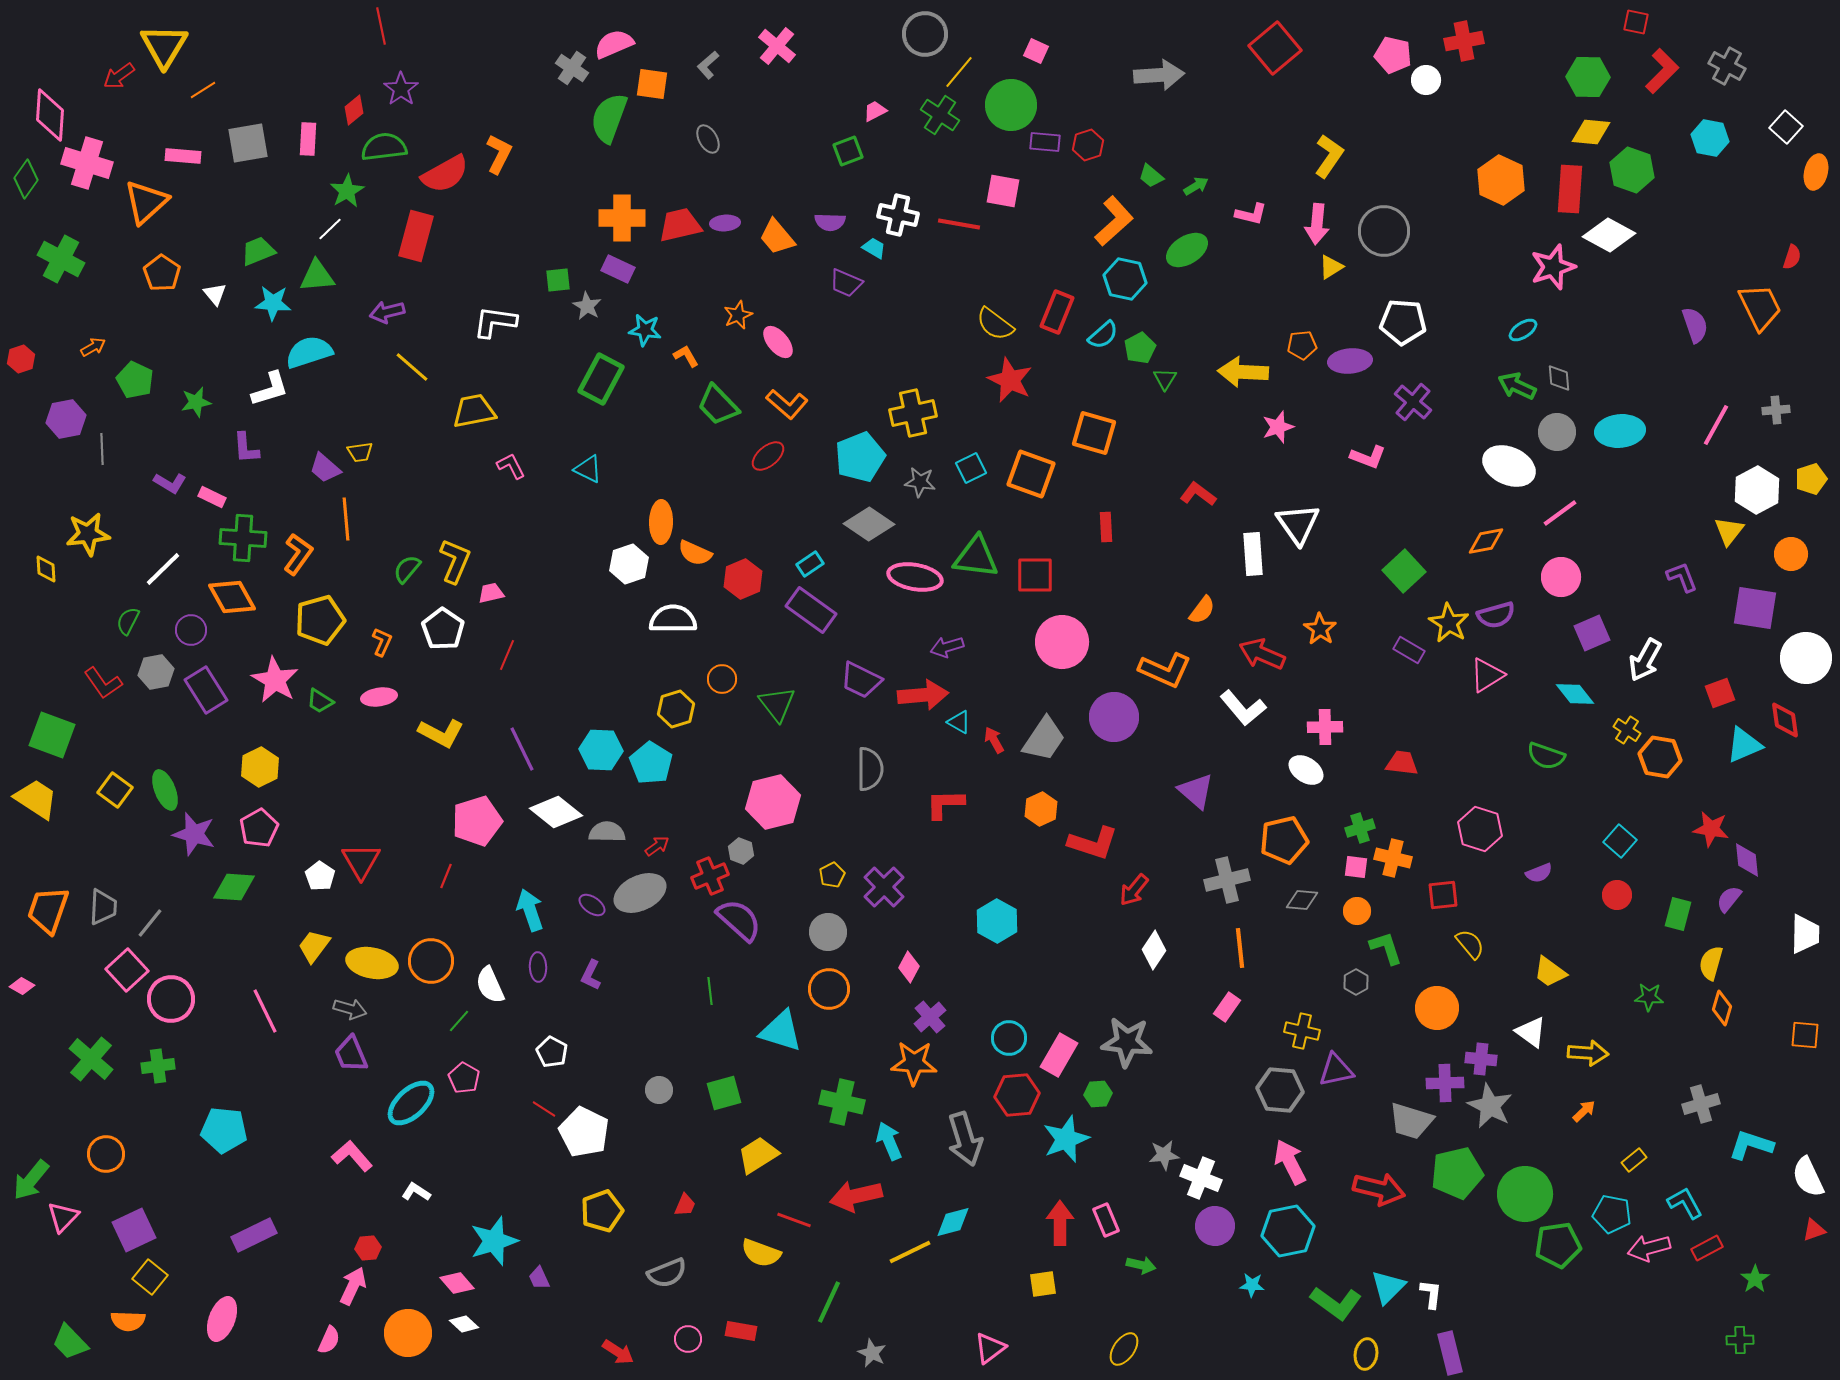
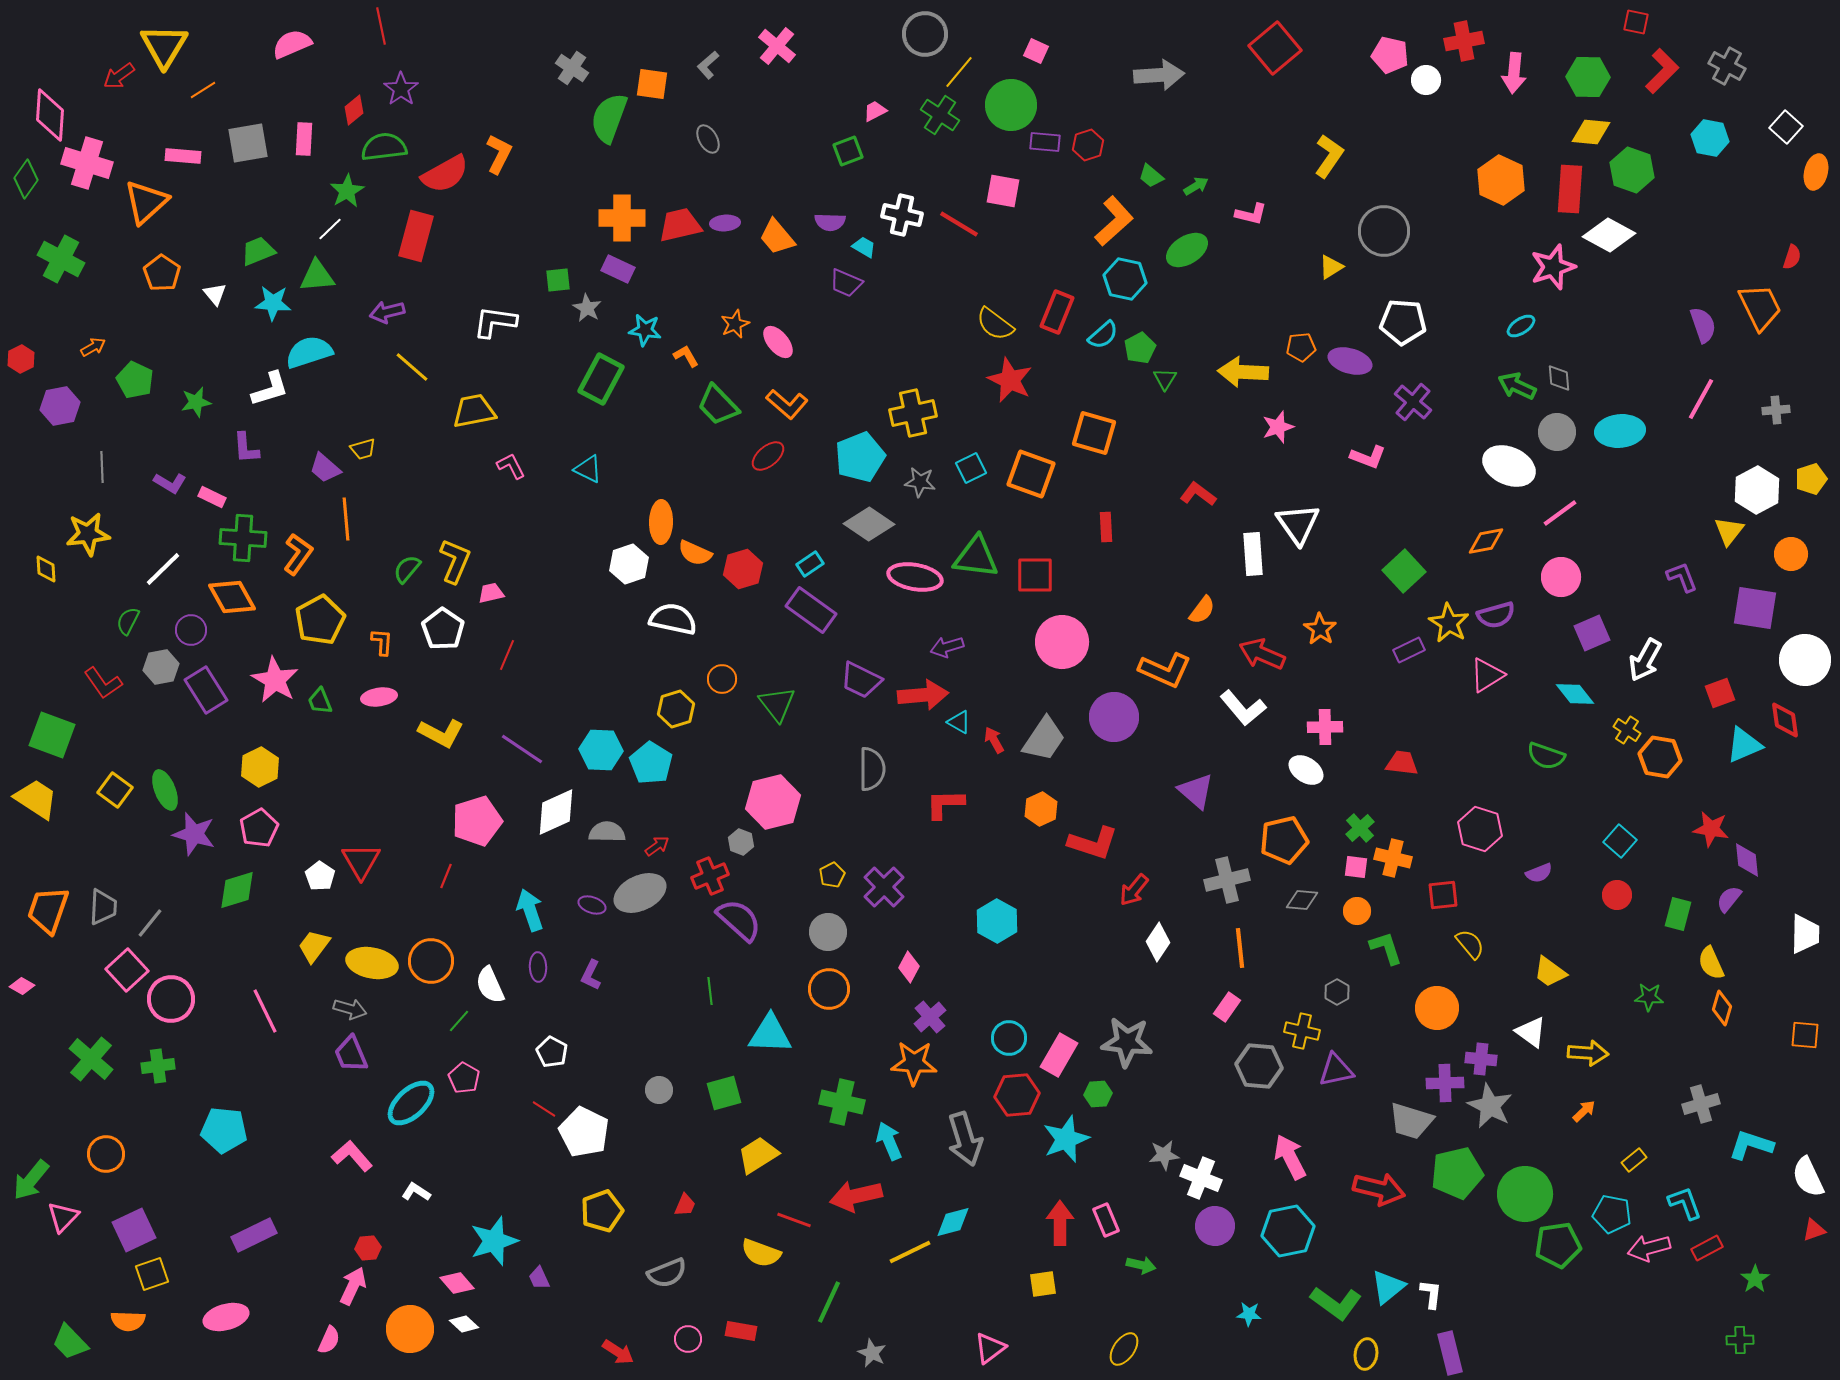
pink semicircle at (614, 44): moved 322 px left
pink pentagon at (1393, 55): moved 3 px left
pink rectangle at (308, 139): moved 4 px left
white cross at (898, 215): moved 4 px right
red line at (959, 224): rotated 21 degrees clockwise
pink arrow at (1317, 224): moved 197 px right, 151 px up
cyan trapezoid at (874, 248): moved 10 px left, 1 px up
gray star at (587, 306): moved 2 px down
orange star at (738, 315): moved 3 px left, 9 px down
purple semicircle at (1695, 325): moved 8 px right
cyan ellipse at (1523, 330): moved 2 px left, 4 px up
orange pentagon at (1302, 345): moved 1 px left, 2 px down
red hexagon at (21, 359): rotated 8 degrees counterclockwise
purple ellipse at (1350, 361): rotated 21 degrees clockwise
purple hexagon at (66, 419): moved 6 px left, 13 px up
pink line at (1716, 425): moved 15 px left, 26 px up
gray line at (102, 449): moved 18 px down
yellow trapezoid at (360, 452): moved 3 px right, 3 px up; rotated 8 degrees counterclockwise
red hexagon at (743, 579): moved 10 px up; rotated 6 degrees clockwise
white semicircle at (673, 619): rotated 12 degrees clockwise
yellow pentagon at (320, 620): rotated 12 degrees counterclockwise
orange L-shape at (382, 642): rotated 20 degrees counterclockwise
purple rectangle at (1409, 650): rotated 56 degrees counterclockwise
white circle at (1806, 658): moved 1 px left, 2 px down
gray hexagon at (156, 672): moved 5 px right, 5 px up
green trapezoid at (320, 701): rotated 36 degrees clockwise
purple line at (522, 749): rotated 30 degrees counterclockwise
gray semicircle at (870, 769): moved 2 px right
white diamond at (556, 812): rotated 63 degrees counterclockwise
green cross at (1360, 828): rotated 24 degrees counterclockwise
gray hexagon at (741, 851): moved 9 px up
green diamond at (234, 887): moved 3 px right, 3 px down; rotated 21 degrees counterclockwise
purple ellipse at (592, 905): rotated 16 degrees counterclockwise
white diamond at (1154, 950): moved 4 px right, 8 px up
yellow semicircle at (1711, 963): rotated 40 degrees counterclockwise
gray hexagon at (1356, 982): moved 19 px left, 10 px down
cyan triangle at (781, 1031): moved 11 px left, 3 px down; rotated 15 degrees counterclockwise
gray hexagon at (1280, 1090): moved 21 px left, 24 px up
pink arrow at (1290, 1162): moved 5 px up
cyan L-shape at (1685, 1203): rotated 9 degrees clockwise
yellow square at (150, 1277): moved 2 px right, 3 px up; rotated 32 degrees clockwise
cyan star at (1252, 1285): moved 3 px left, 29 px down
cyan triangle at (1388, 1287): rotated 6 degrees clockwise
pink ellipse at (222, 1319): moved 4 px right, 2 px up; rotated 54 degrees clockwise
orange circle at (408, 1333): moved 2 px right, 4 px up
